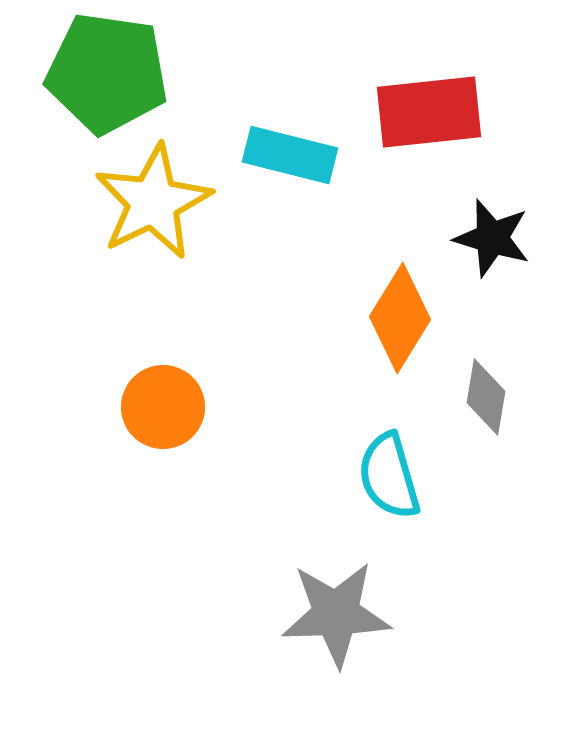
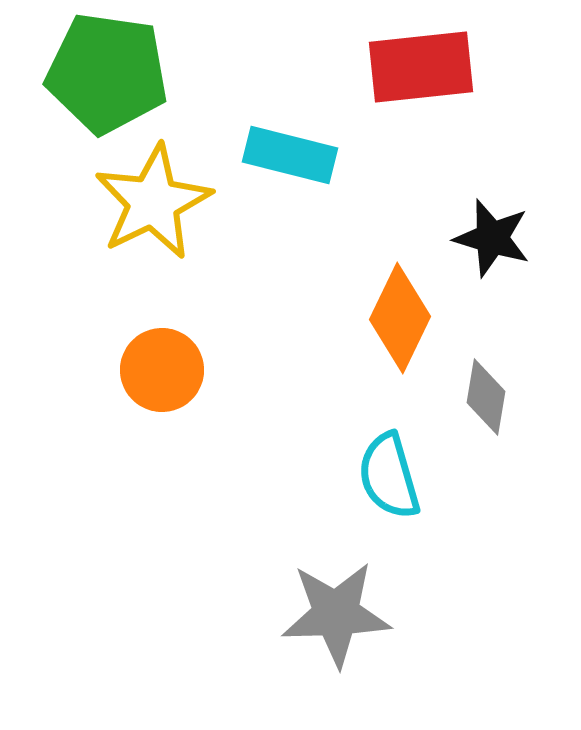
red rectangle: moved 8 px left, 45 px up
orange diamond: rotated 6 degrees counterclockwise
orange circle: moved 1 px left, 37 px up
